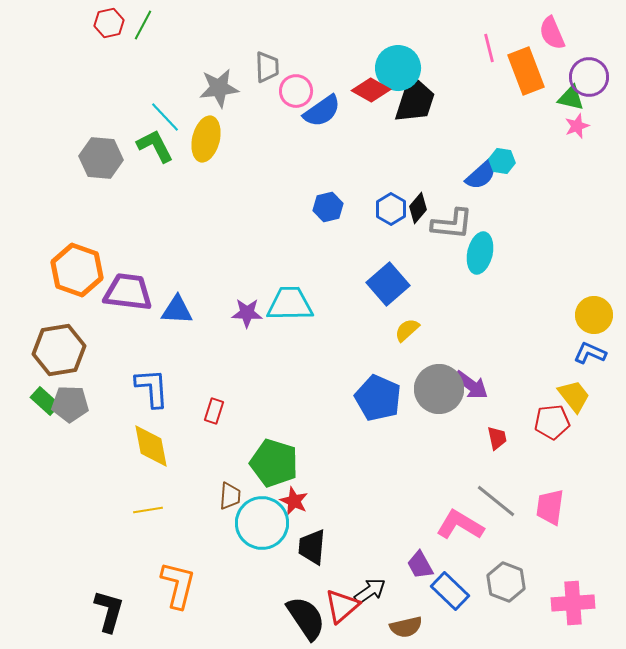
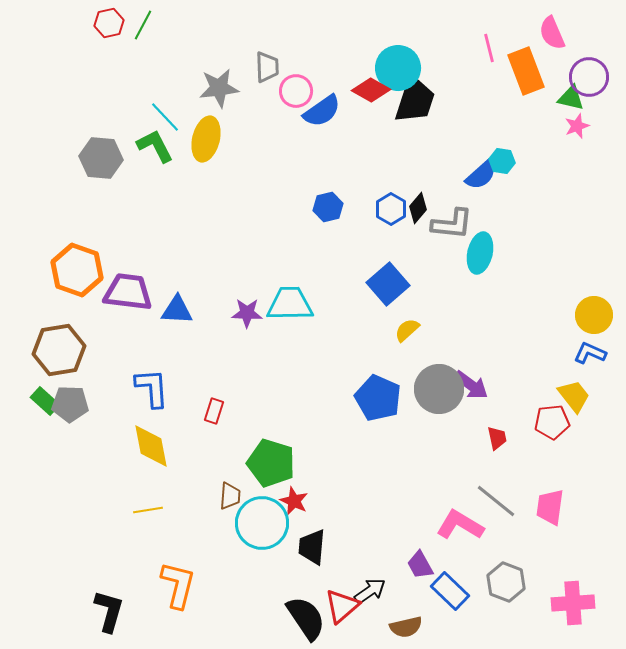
green pentagon at (274, 463): moved 3 px left
